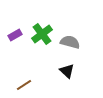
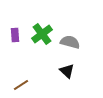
purple rectangle: rotated 64 degrees counterclockwise
brown line: moved 3 px left
